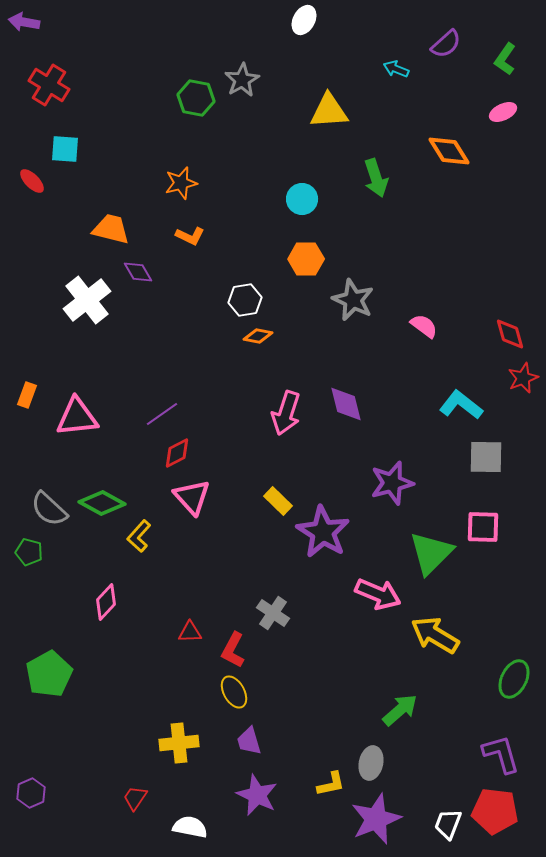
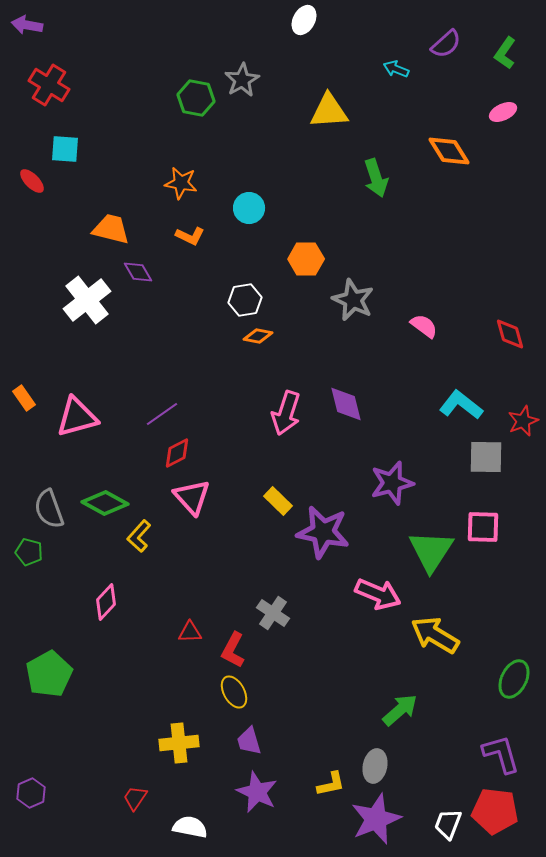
purple arrow at (24, 22): moved 3 px right, 3 px down
green L-shape at (505, 59): moved 6 px up
orange star at (181, 183): rotated 24 degrees clockwise
cyan circle at (302, 199): moved 53 px left, 9 px down
red star at (523, 378): moved 43 px down
orange rectangle at (27, 395): moved 3 px left, 3 px down; rotated 55 degrees counterclockwise
pink triangle at (77, 417): rotated 9 degrees counterclockwise
green diamond at (102, 503): moved 3 px right
gray semicircle at (49, 509): rotated 27 degrees clockwise
purple star at (323, 532): rotated 20 degrees counterclockwise
green triangle at (431, 553): moved 2 px up; rotated 12 degrees counterclockwise
gray ellipse at (371, 763): moved 4 px right, 3 px down
purple star at (257, 795): moved 3 px up
